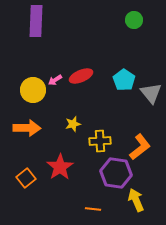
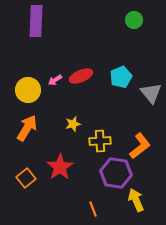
cyan pentagon: moved 3 px left, 3 px up; rotated 15 degrees clockwise
yellow circle: moved 5 px left
orange arrow: rotated 60 degrees counterclockwise
orange L-shape: moved 1 px up
orange line: rotated 63 degrees clockwise
